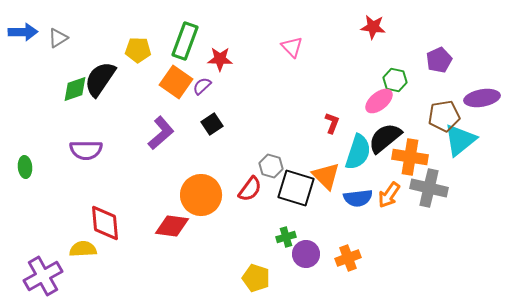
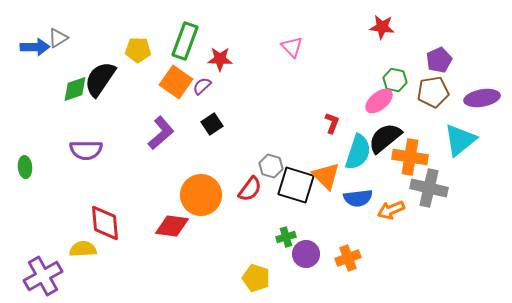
red star at (373, 27): moved 9 px right
blue arrow at (23, 32): moved 12 px right, 15 px down
brown pentagon at (444, 116): moved 11 px left, 24 px up
black square at (296, 188): moved 3 px up
orange arrow at (389, 195): moved 2 px right, 15 px down; rotated 32 degrees clockwise
